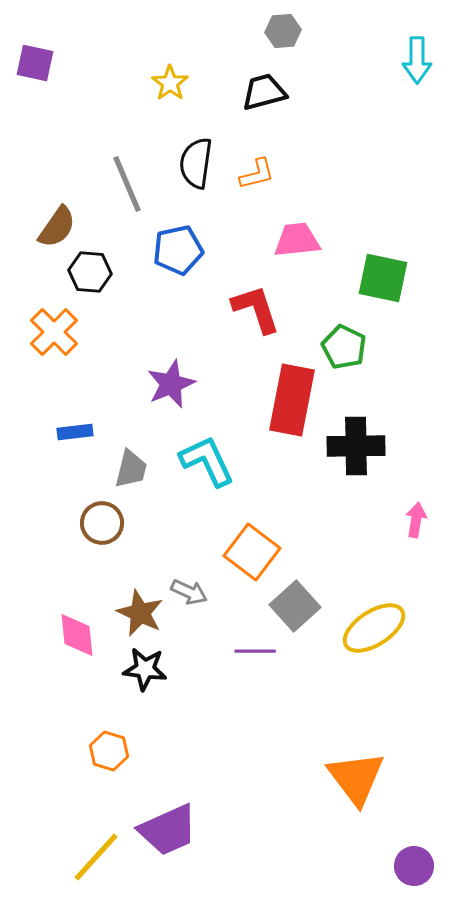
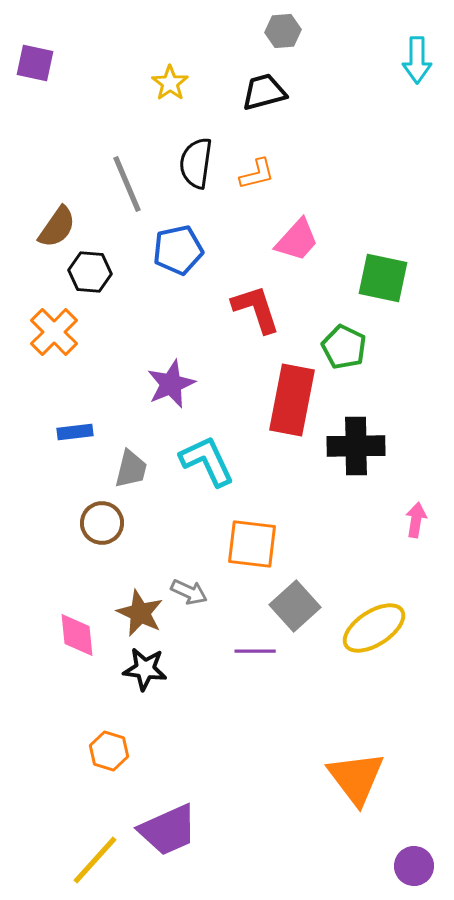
pink trapezoid: rotated 138 degrees clockwise
orange square: moved 8 px up; rotated 30 degrees counterclockwise
yellow line: moved 1 px left, 3 px down
